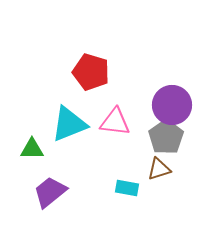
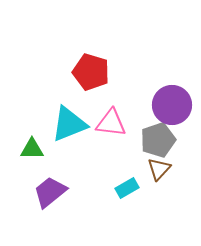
pink triangle: moved 4 px left, 1 px down
gray pentagon: moved 8 px left, 3 px down; rotated 16 degrees clockwise
brown triangle: rotated 30 degrees counterclockwise
cyan rectangle: rotated 40 degrees counterclockwise
